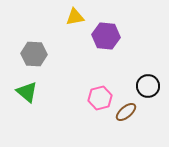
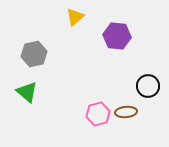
yellow triangle: rotated 30 degrees counterclockwise
purple hexagon: moved 11 px right
gray hexagon: rotated 15 degrees counterclockwise
pink hexagon: moved 2 px left, 16 px down
brown ellipse: rotated 35 degrees clockwise
